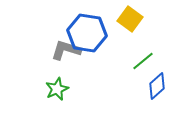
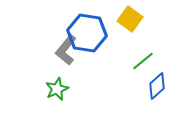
gray L-shape: rotated 68 degrees counterclockwise
